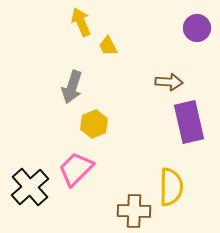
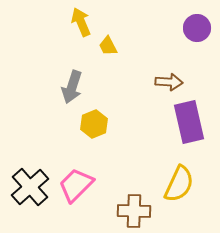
pink trapezoid: moved 16 px down
yellow semicircle: moved 8 px right, 3 px up; rotated 24 degrees clockwise
